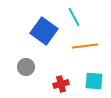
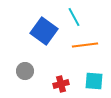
orange line: moved 1 px up
gray circle: moved 1 px left, 4 px down
